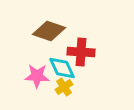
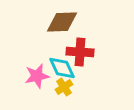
brown diamond: moved 13 px right, 9 px up; rotated 20 degrees counterclockwise
red cross: moved 1 px left
pink star: rotated 15 degrees counterclockwise
